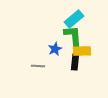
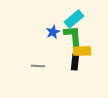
blue star: moved 2 px left, 17 px up
